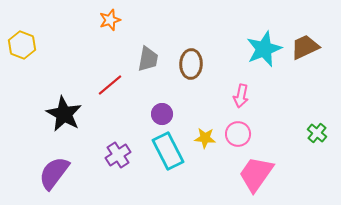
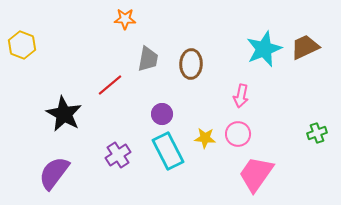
orange star: moved 15 px right, 1 px up; rotated 20 degrees clockwise
green cross: rotated 30 degrees clockwise
